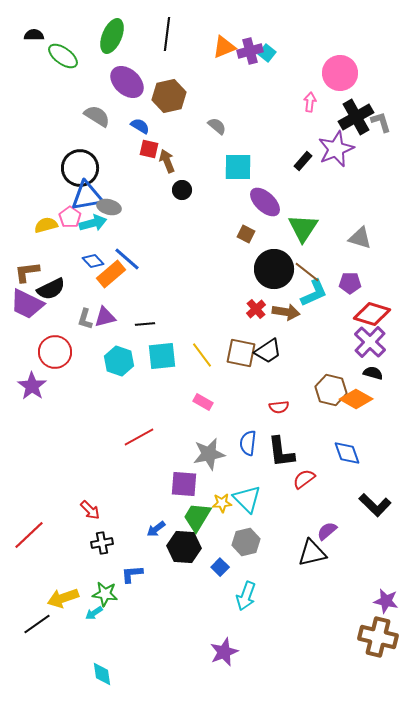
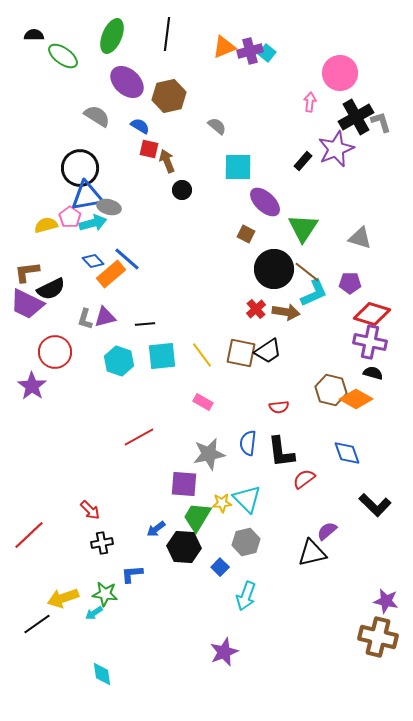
purple cross at (370, 342): rotated 32 degrees counterclockwise
